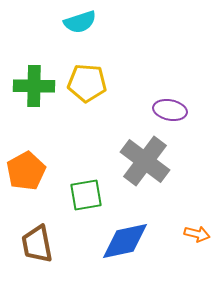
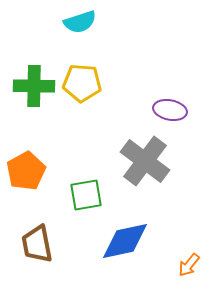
yellow pentagon: moved 5 px left
orange arrow: moved 8 px left, 31 px down; rotated 115 degrees clockwise
